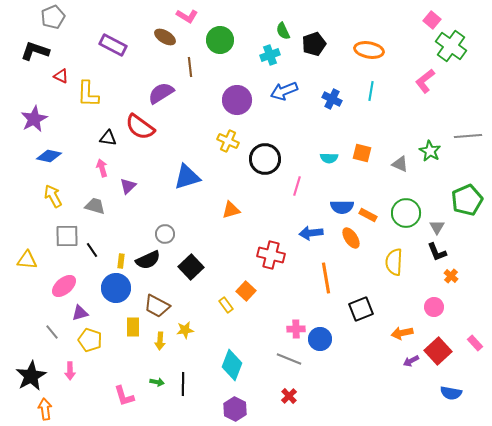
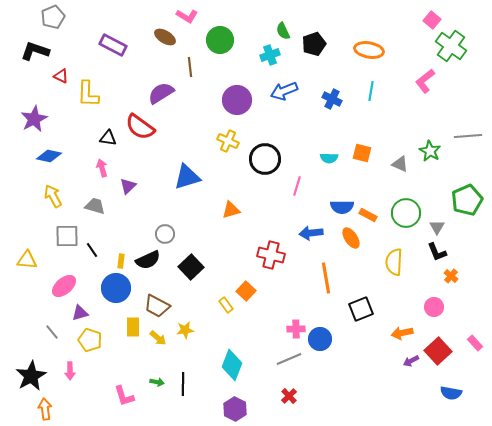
yellow arrow at (160, 341): moved 2 px left, 3 px up; rotated 54 degrees counterclockwise
gray line at (289, 359): rotated 45 degrees counterclockwise
